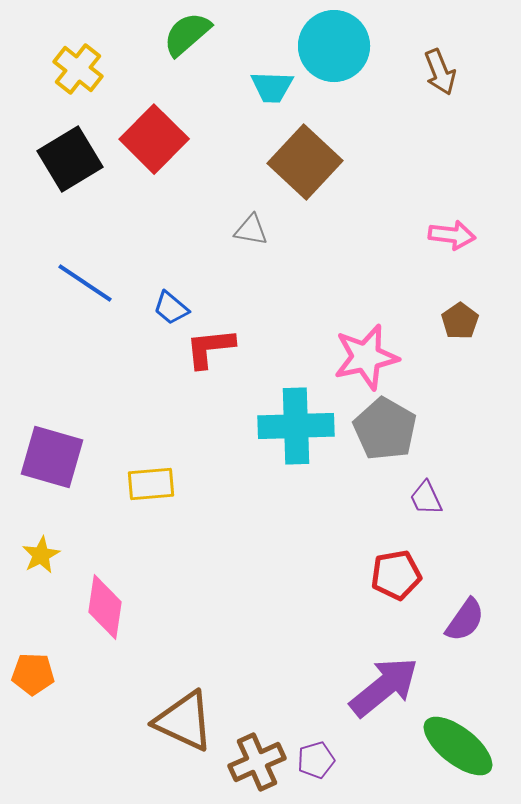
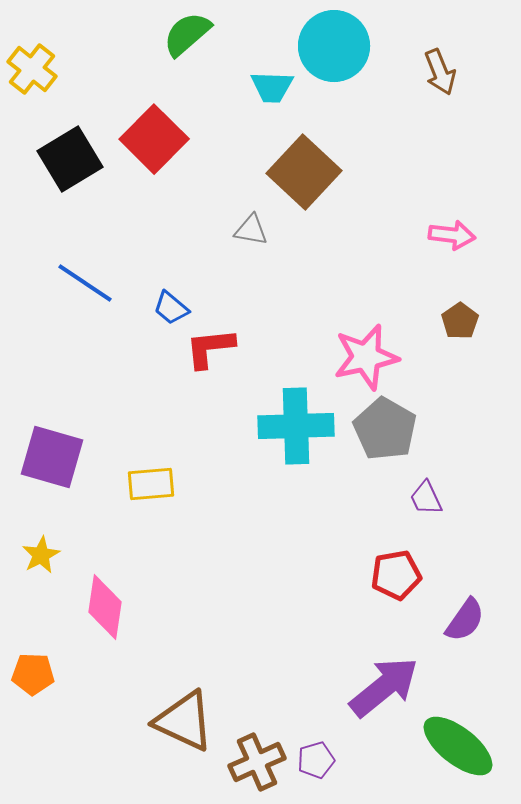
yellow cross: moved 46 px left
brown square: moved 1 px left, 10 px down
